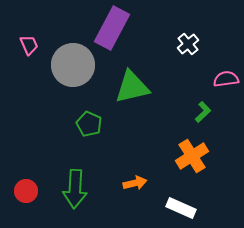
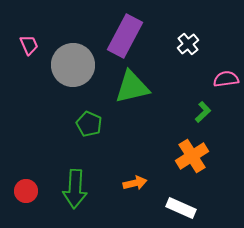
purple rectangle: moved 13 px right, 8 px down
